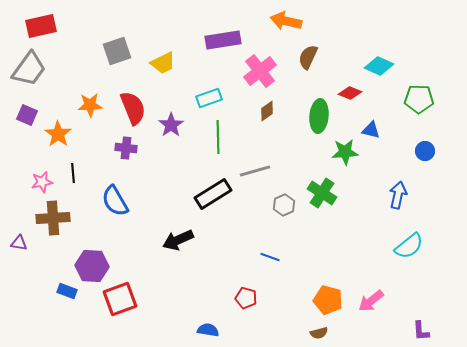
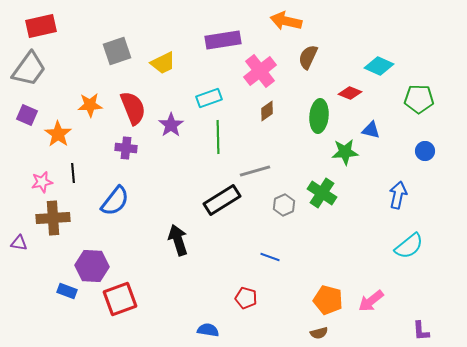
black rectangle at (213, 194): moved 9 px right, 6 px down
blue semicircle at (115, 201): rotated 112 degrees counterclockwise
black arrow at (178, 240): rotated 96 degrees clockwise
